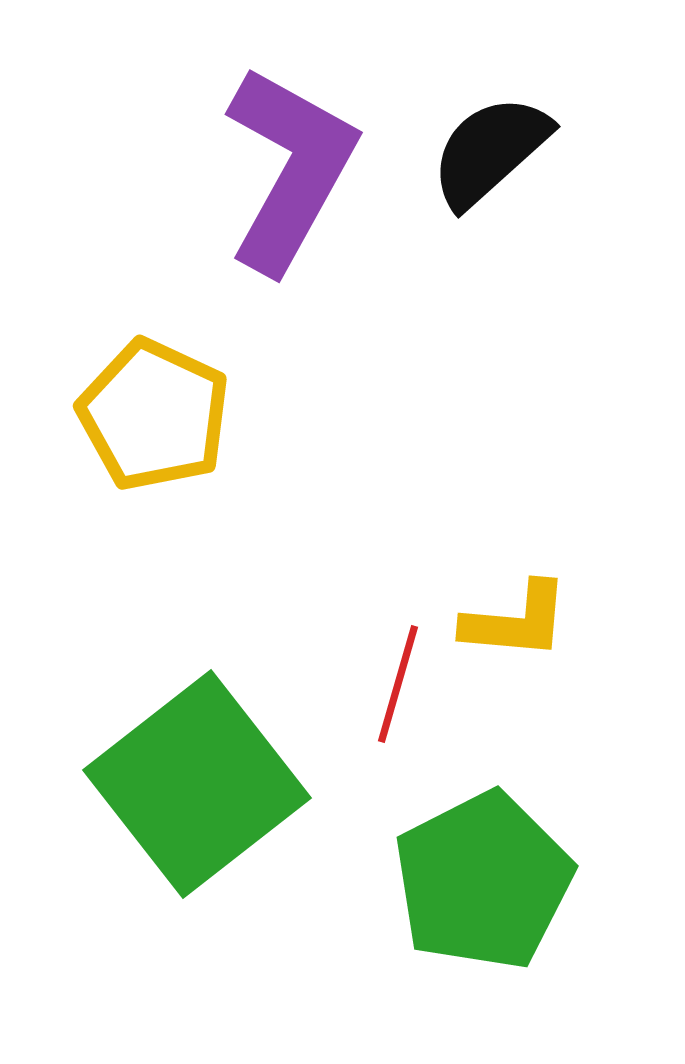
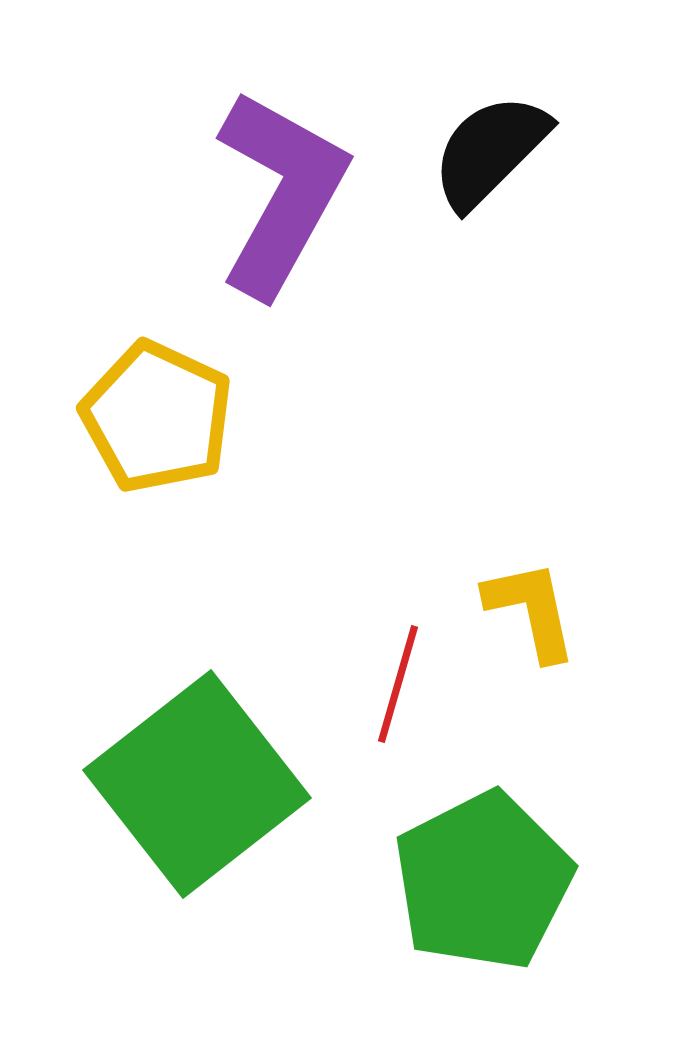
black semicircle: rotated 3 degrees counterclockwise
purple L-shape: moved 9 px left, 24 px down
yellow pentagon: moved 3 px right, 2 px down
yellow L-shape: moved 15 px right, 11 px up; rotated 107 degrees counterclockwise
